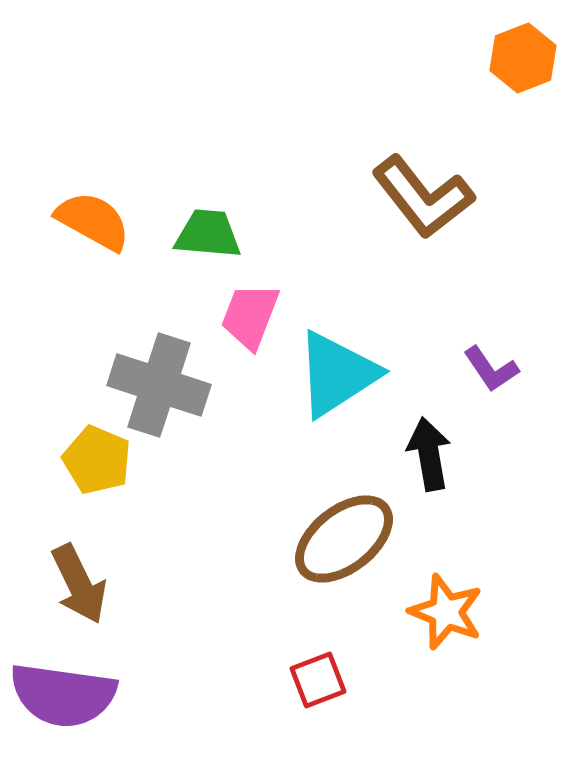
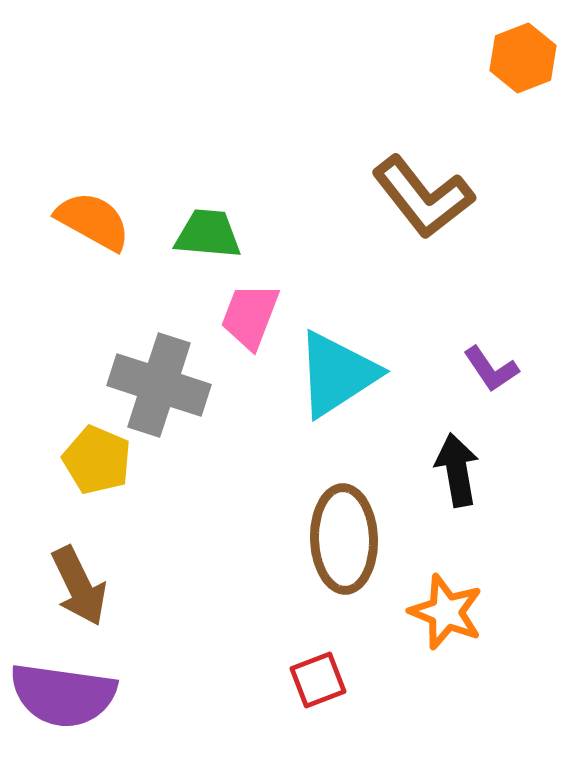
black arrow: moved 28 px right, 16 px down
brown ellipse: rotated 54 degrees counterclockwise
brown arrow: moved 2 px down
